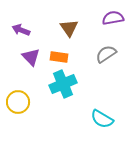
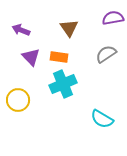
yellow circle: moved 2 px up
